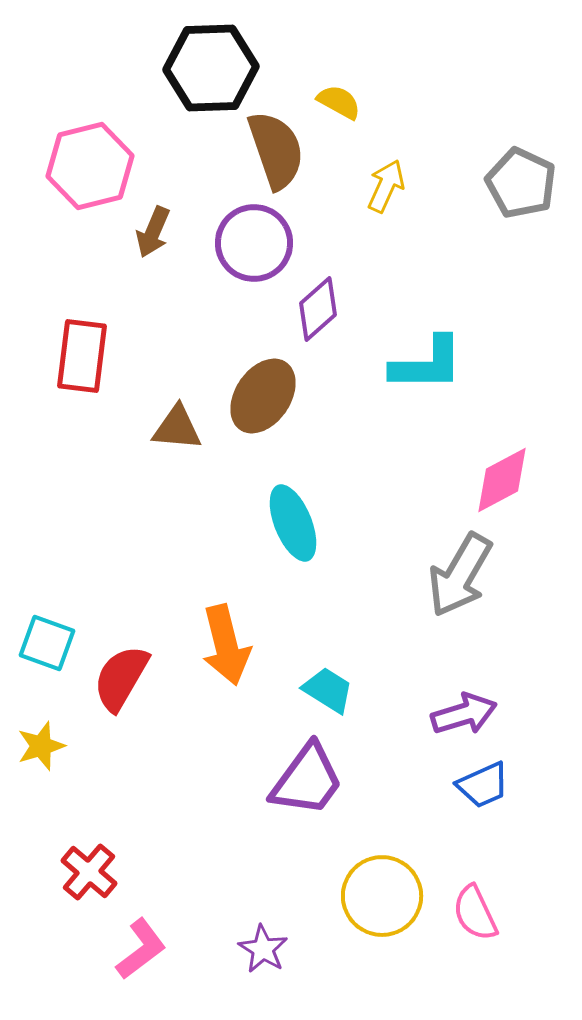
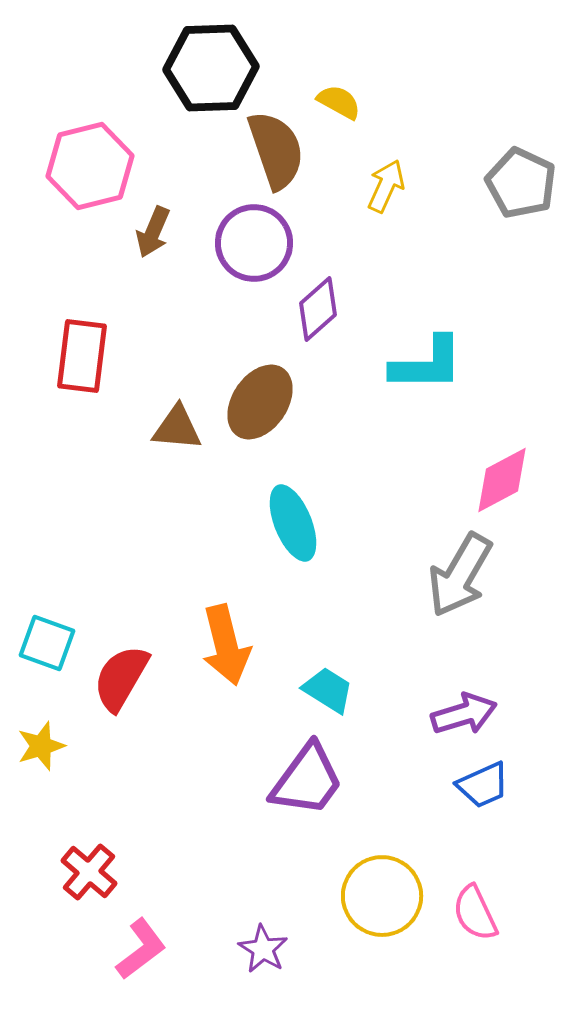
brown ellipse: moved 3 px left, 6 px down
